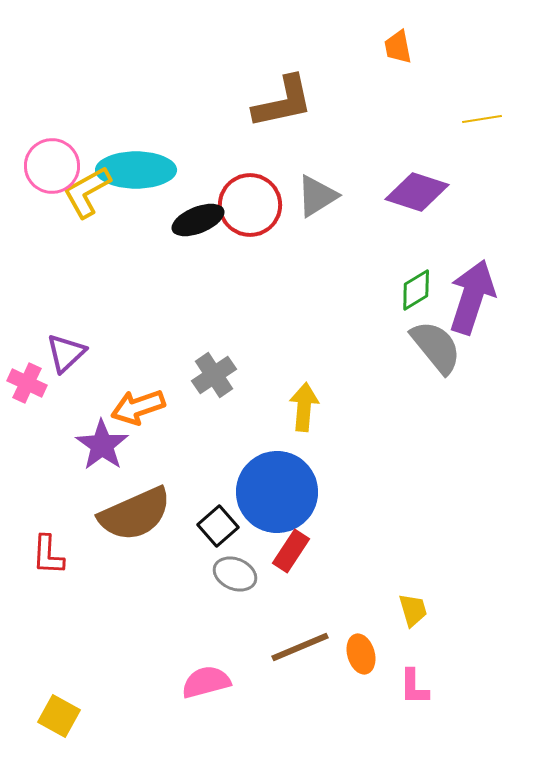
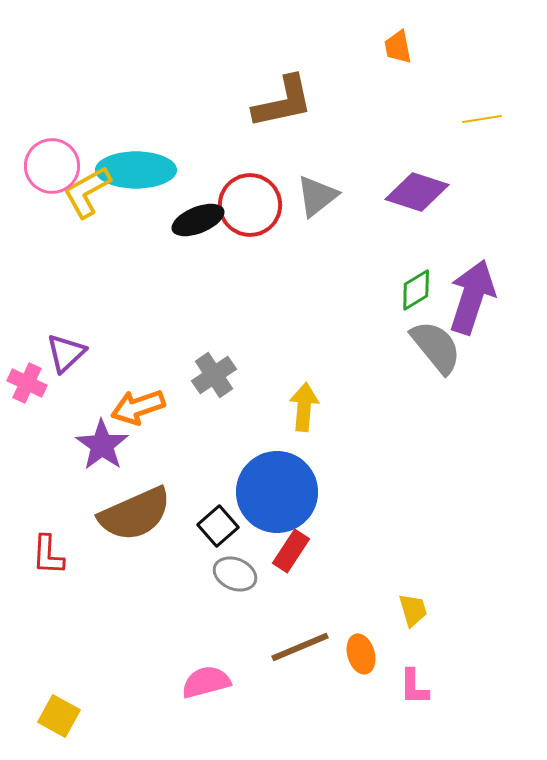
gray triangle: rotated 6 degrees counterclockwise
